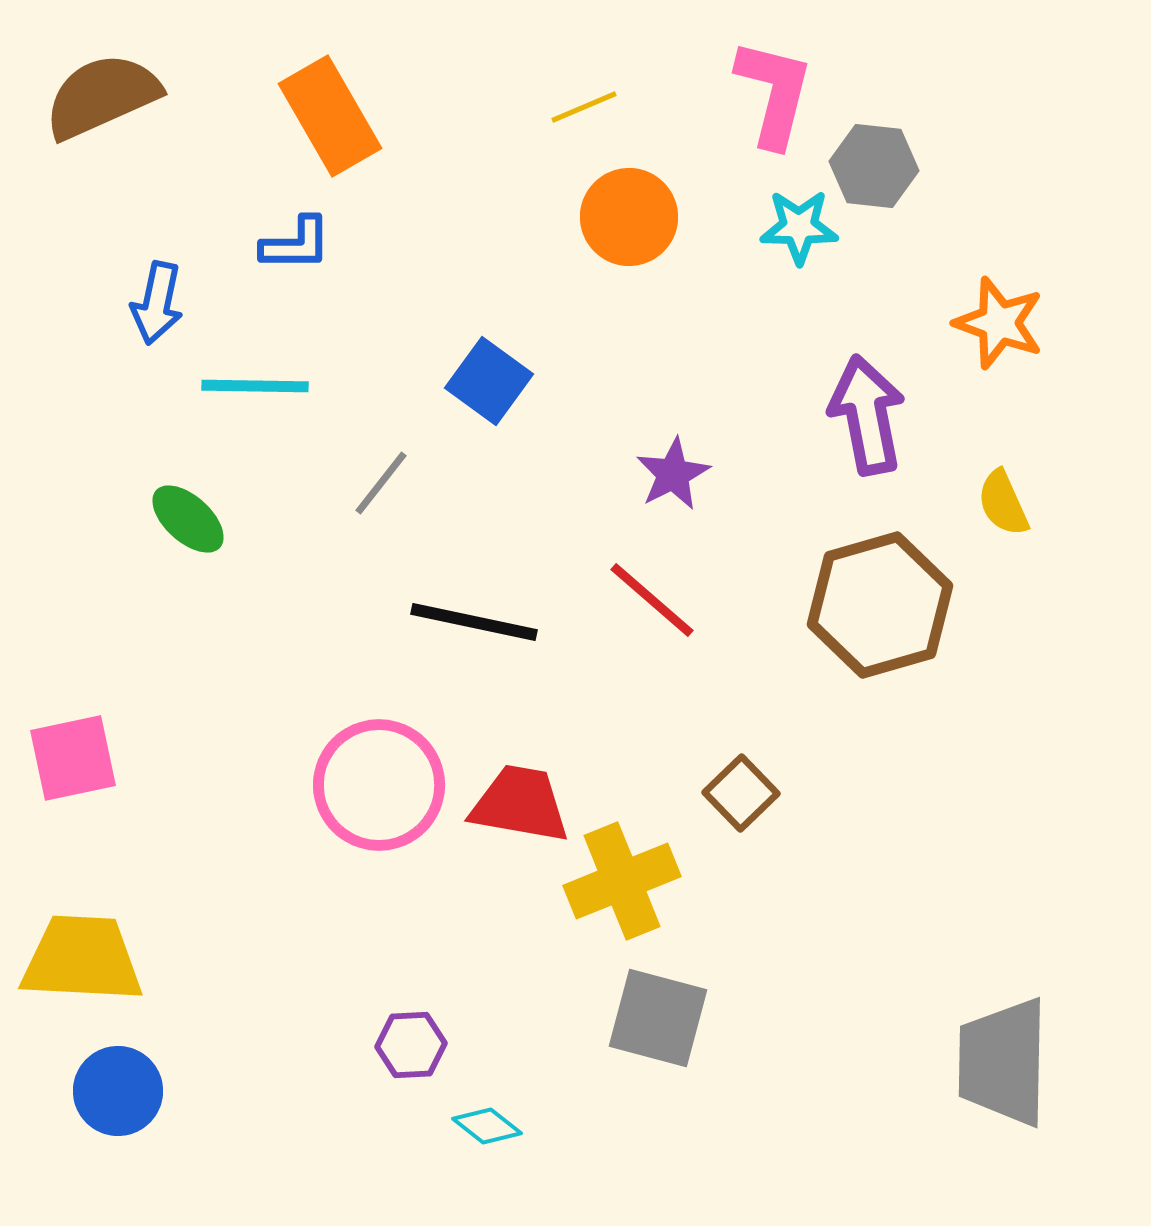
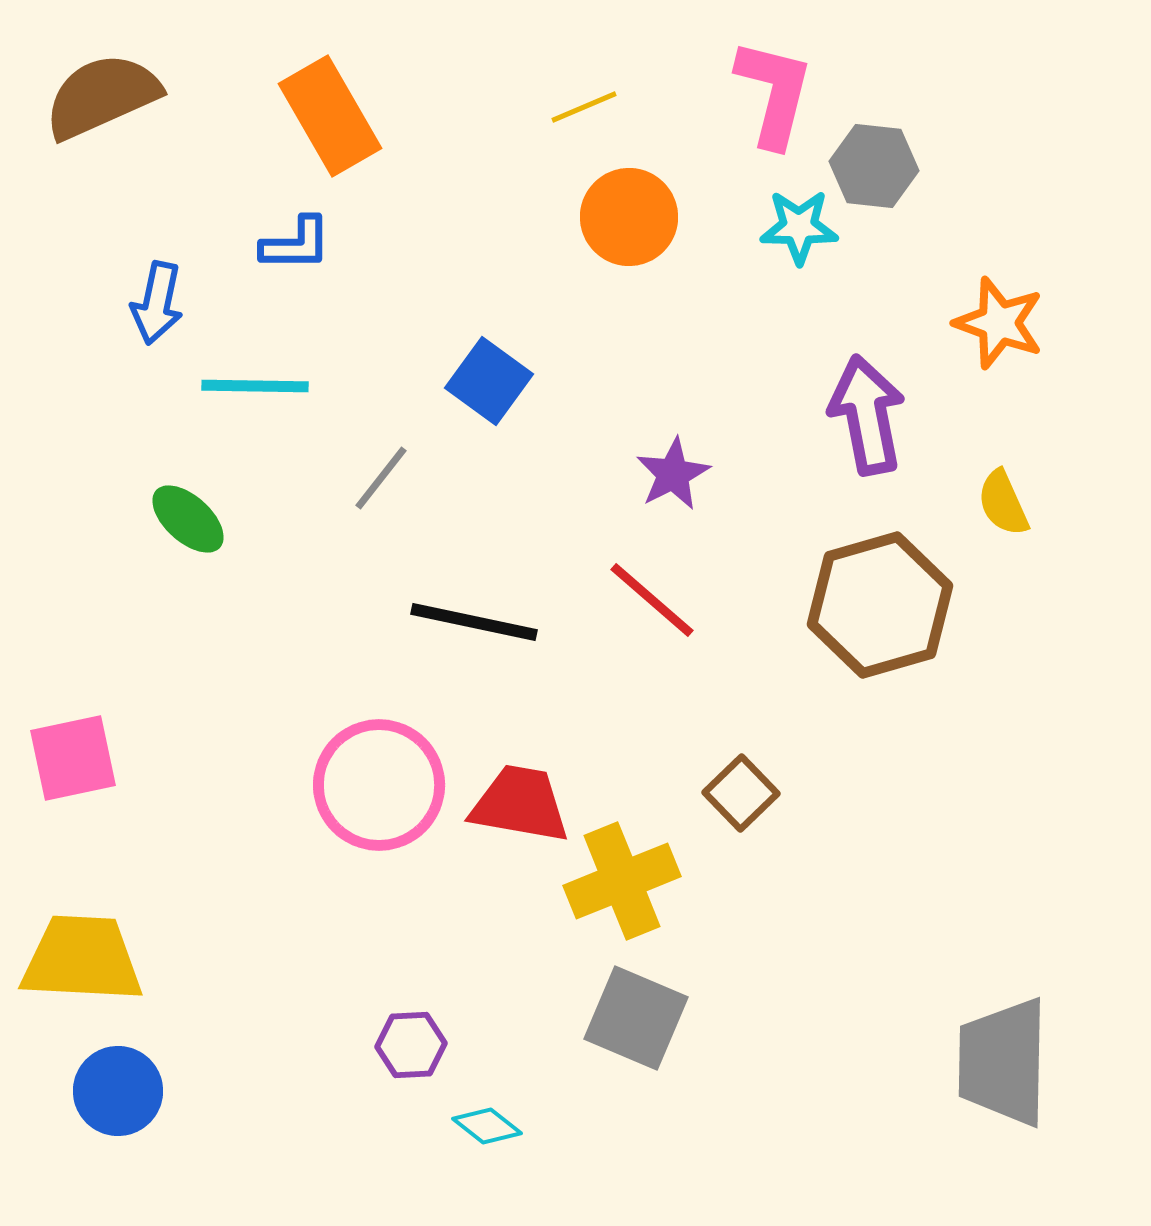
gray line: moved 5 px up
gray square: moved 22 px left; rotated 8 degrees clockwise
